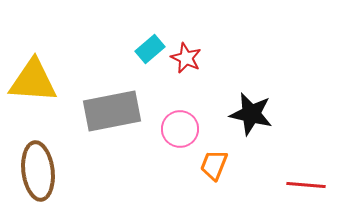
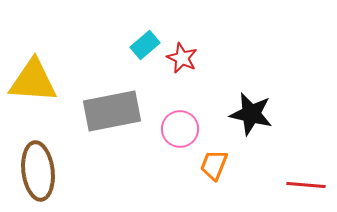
cyan rectangle: moved 5 px left, 4 px up
red star: moved 4 px left
